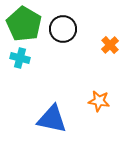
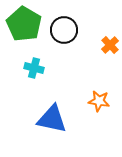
black circle: moved 1 px right, 1 px down
cyan cross: moved 14 px right, 10 px down
